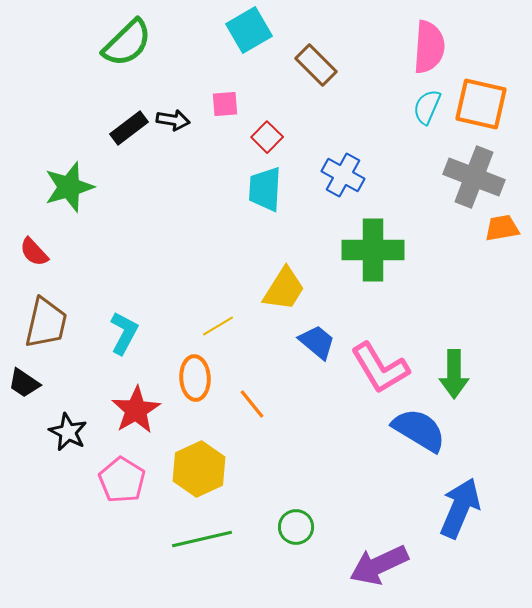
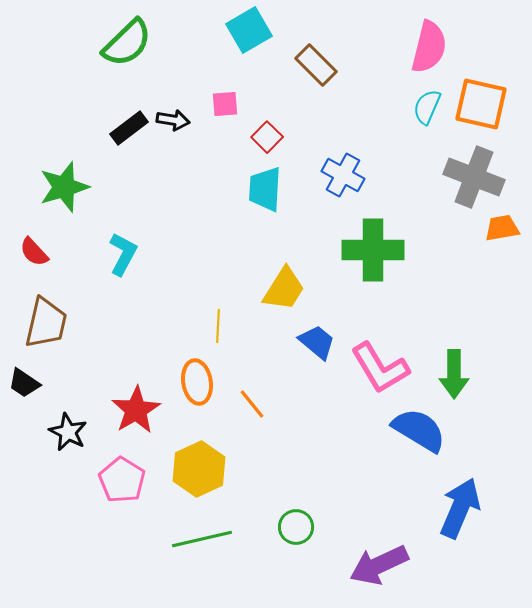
pink semicircle: rotated 10 degrees clockwise
green star: moved 5 px left
yellow line: rotated 56 degrees counterclockwise
cyan L-shape: moved 1 px left, 79 px up
orange ellipse: moved 2 px right, 4 px down; rotated 6 degrees counterclockwise
